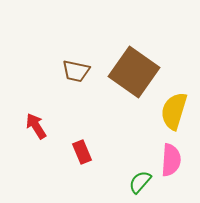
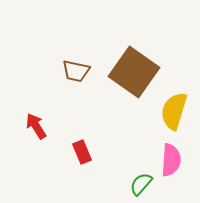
green semicircle: moved 1 px right, 2 px down
